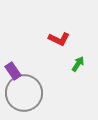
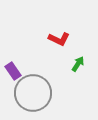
gray circle: moved 9 px right
